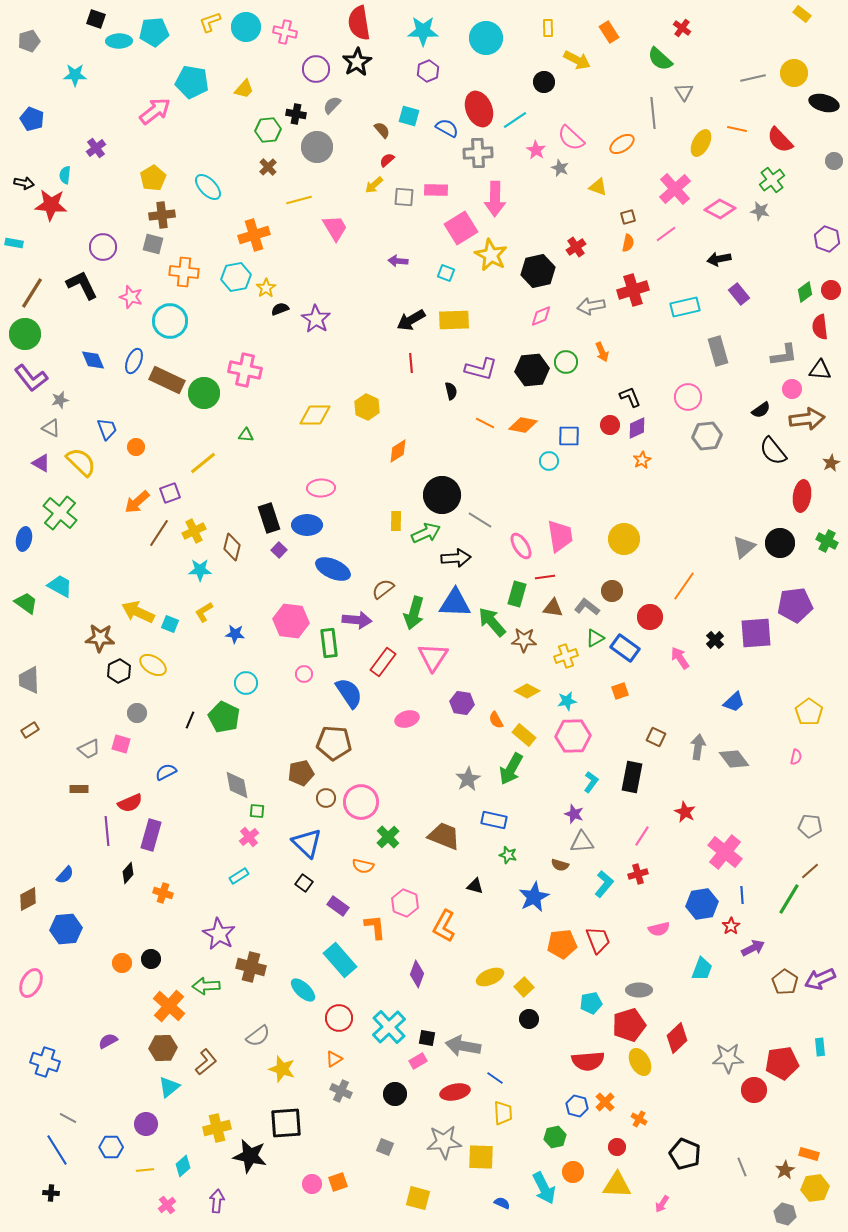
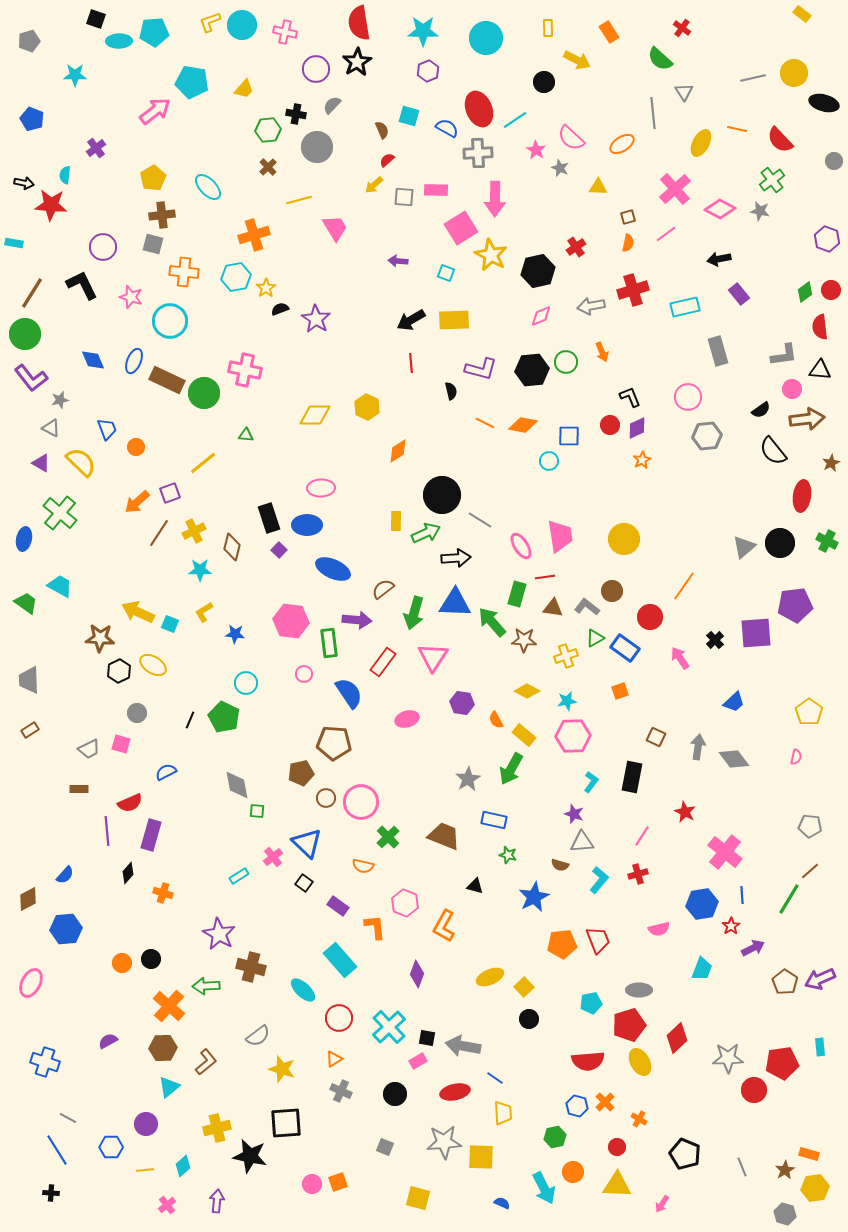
cyan circle at (246, 27): moved 4 px left, 2 px up
brown semicircle at (382, 130): rotated 18 degrees clockwise
yellow triangle at (598, 187): rotated 18 degrees counterclockwise
pink cross at (249, 837): moved 24 px right, 20 px down
cyan L-shape at (604, 884): moved 5 px left, 4 px up
